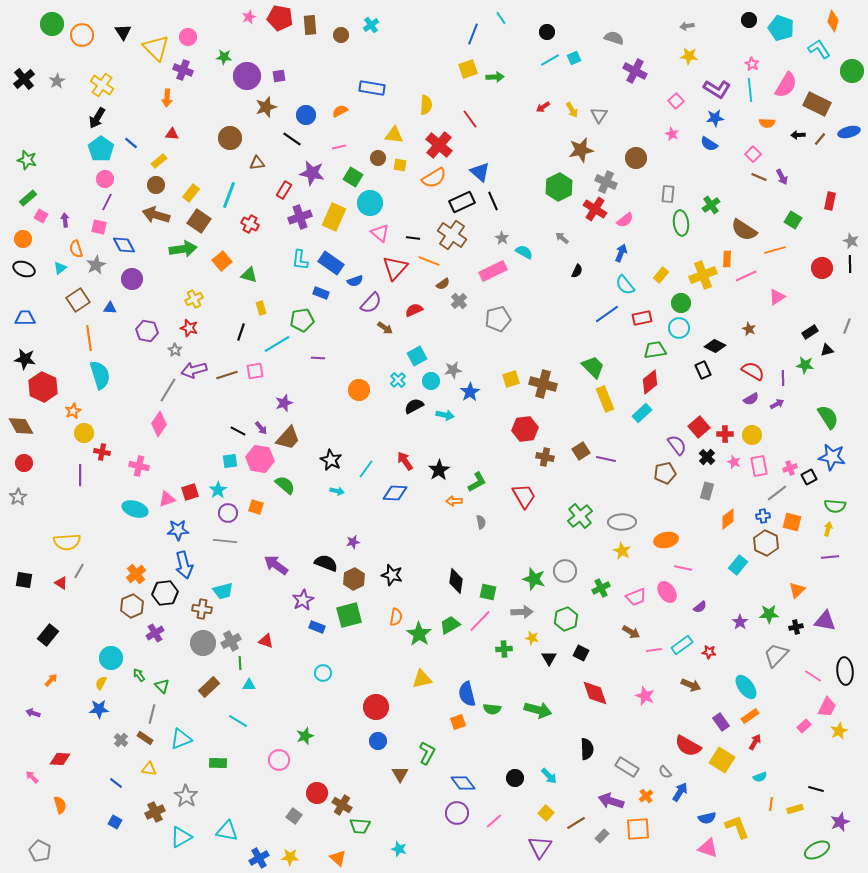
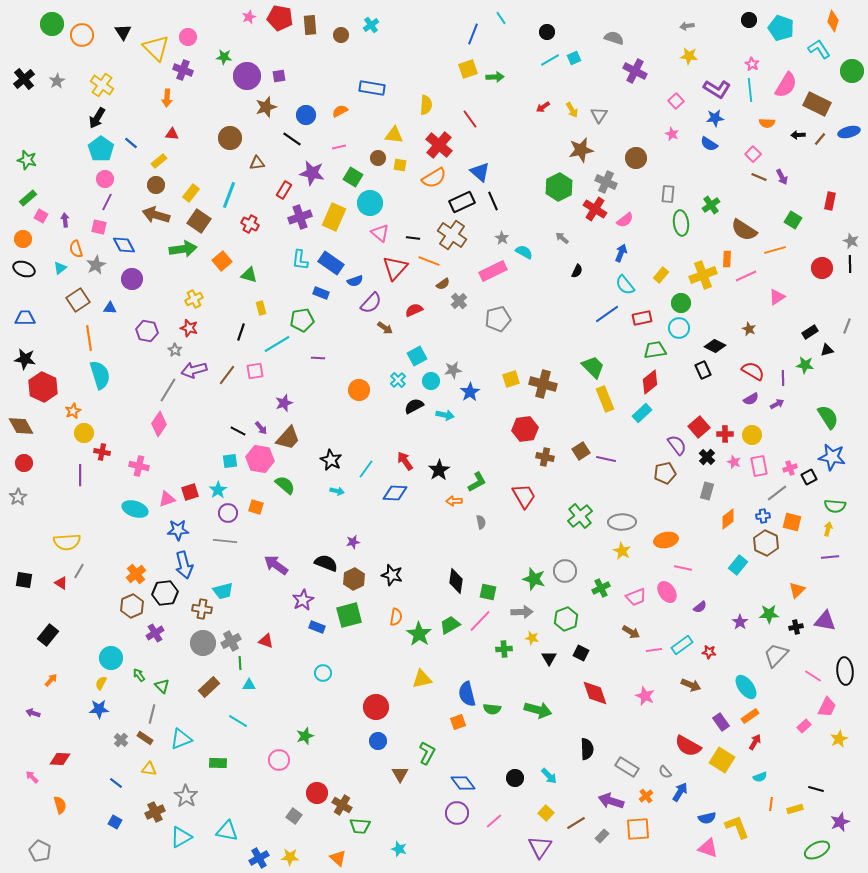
brown line at (227, 375): rotated 35 degrees counterclockwise
yellow star at (839, 731): moved 8 px down
